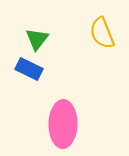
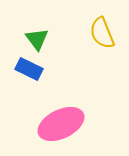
green triangle: rotated 15 degrees counterclockwise
pink ellipse: moved 2 px left; rotated 63 degrees clockwise
